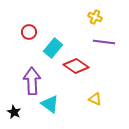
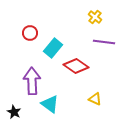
yellow cross: rotated 16 degrees clockwise
red circle: moved 1 px right, 1 px down
